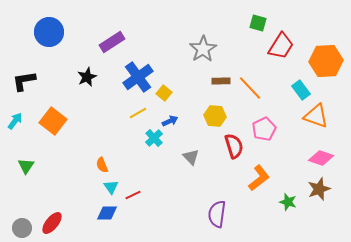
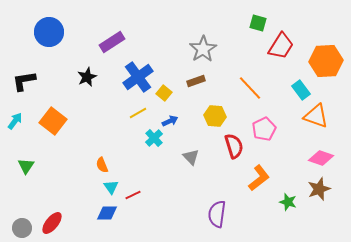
brown rectangle: moved 25 px left; rotated 18 degrees counterclockwise
